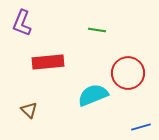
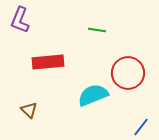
purple L-shape: moved 2 px left, 3 px up
blue line: rotated 36 degrees counterclockwise
